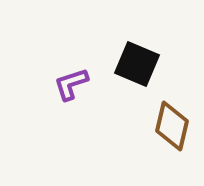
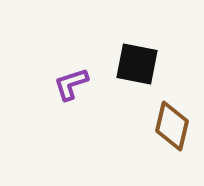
black square: rotated 12 degrees counterclockwise
